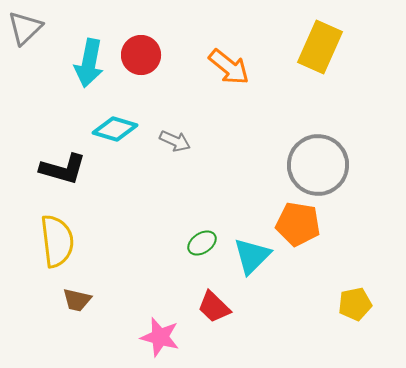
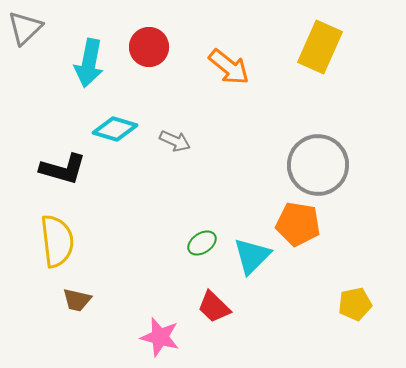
red circle: moved 8 px right, 8 px up
